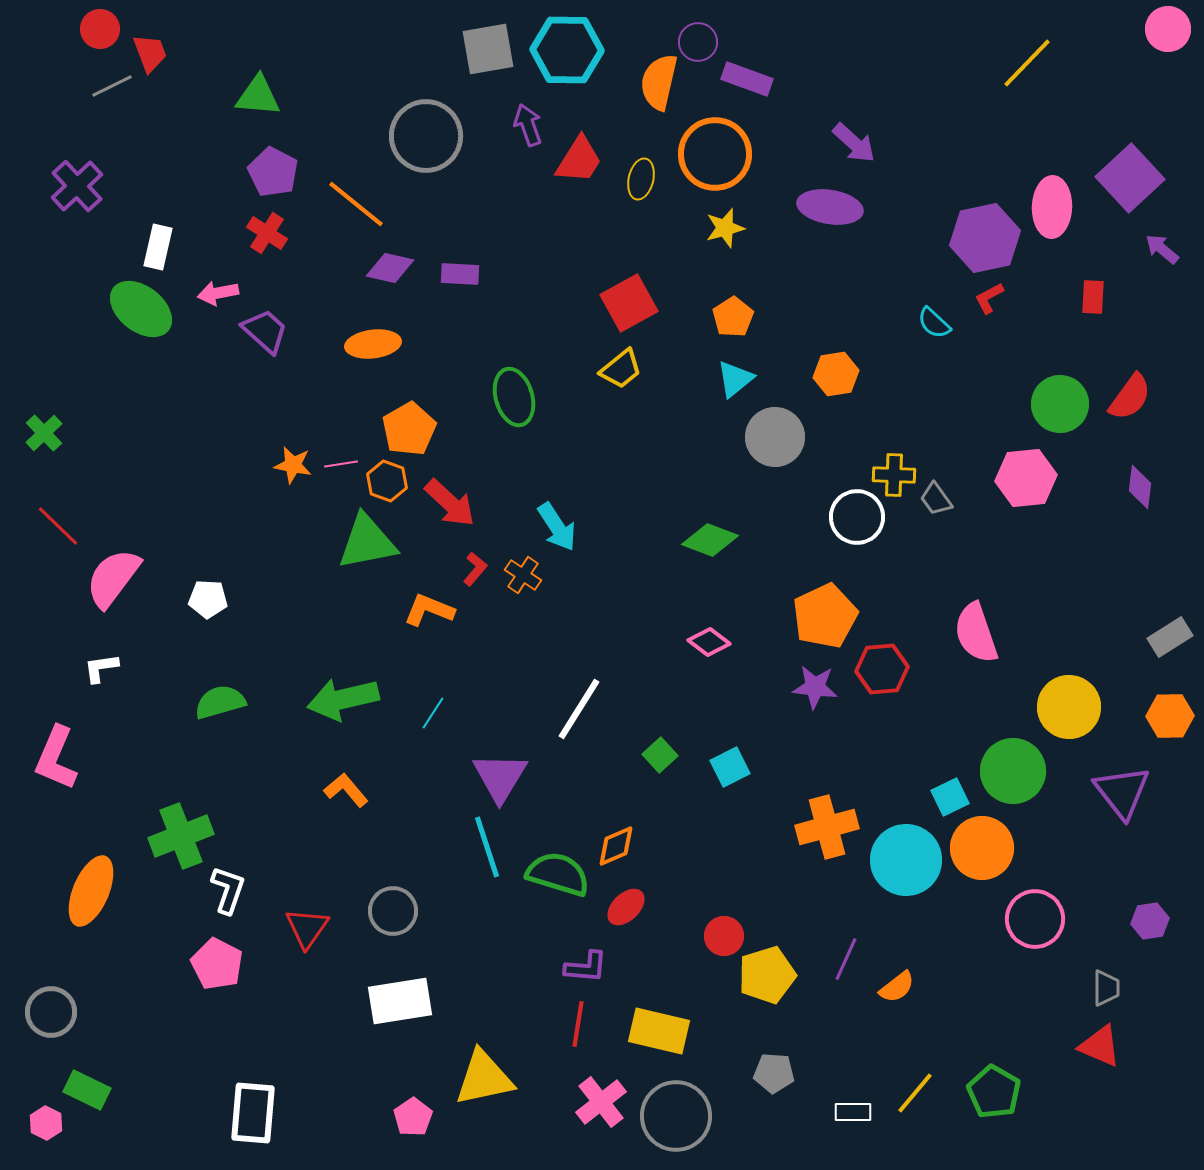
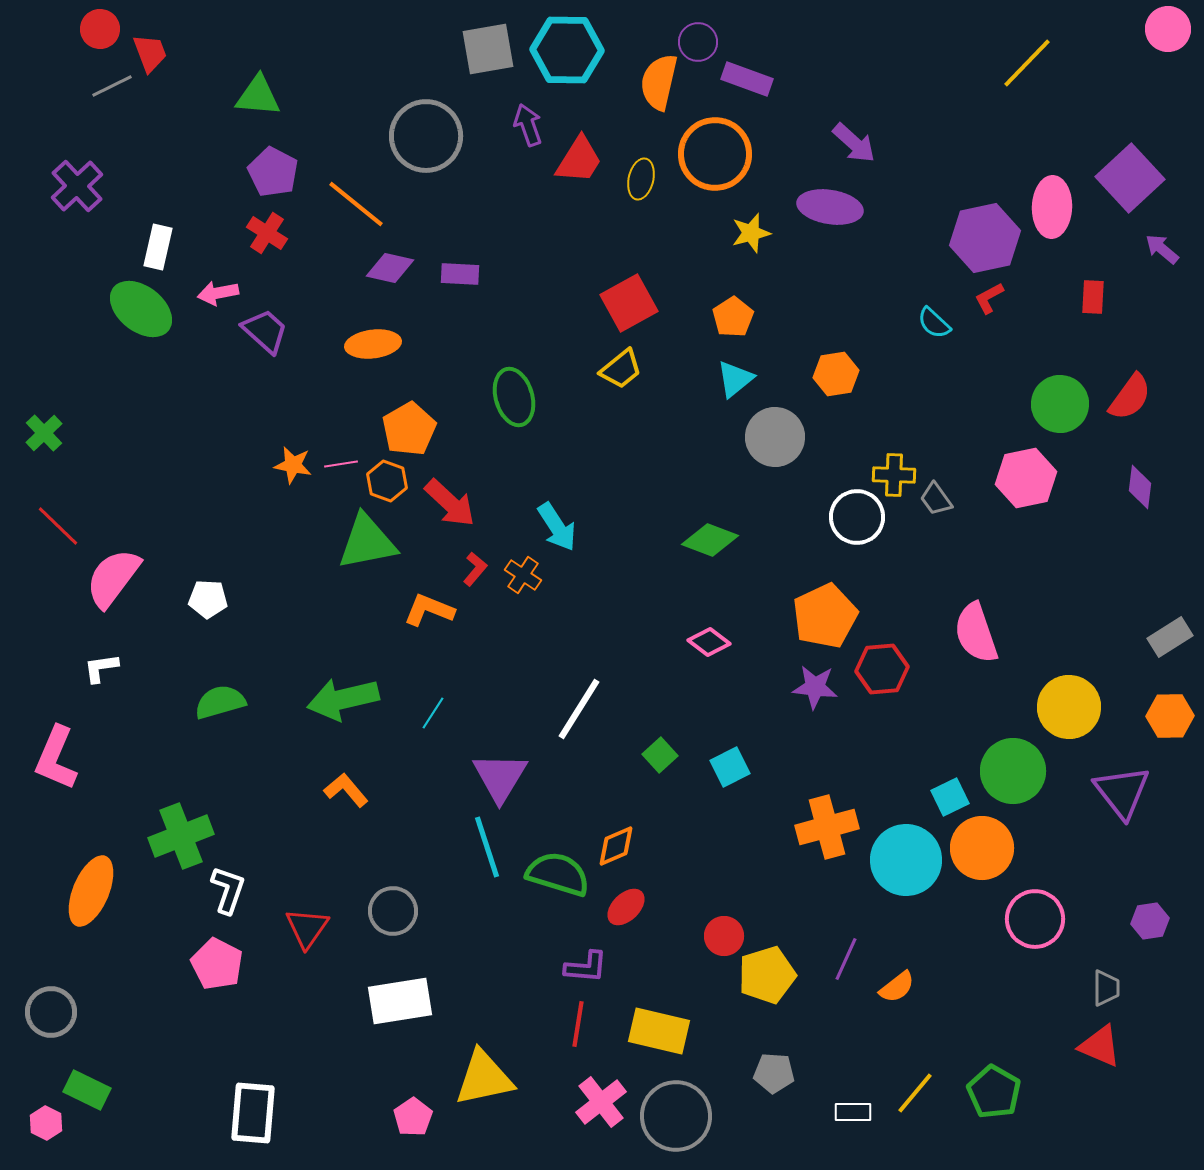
yellow star at (725, 228): moved 26 px right, 5 px down
pink hexagon at (1026, 478): rotated 6 degrees counterclockwise
